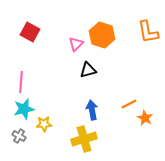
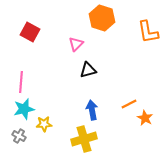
orange hexagon: moved 17 px up
